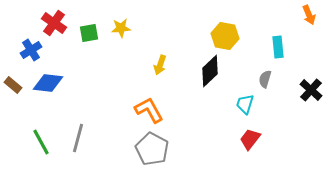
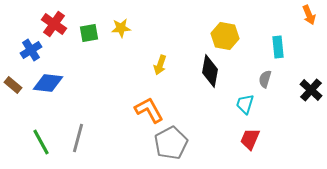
red cross: moved 1 px down
black diamond: rotated 36 degrees counterclockwise
red trapezoid: rotated 15 degrees counterclockwise
gray pentagon: moved 19 px right, 6 px up; rotated 16 degrees clockwise
